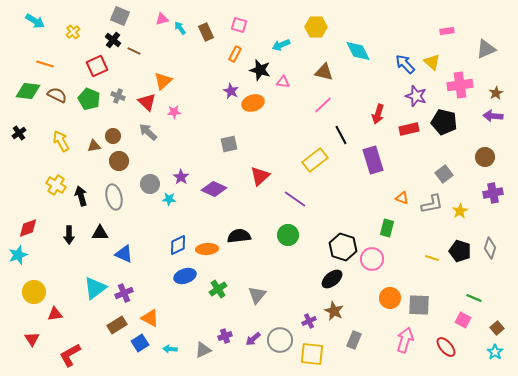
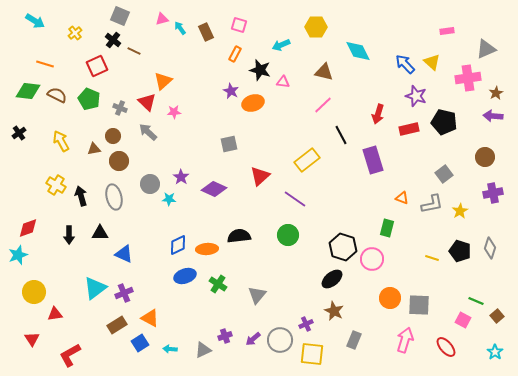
yellow cross at (73, 32): moved 2 px right, 1 px down
pink cross at (460, 85): moved 8 px right, 7 px up
gray cross at (118, 96): moved 2 px right, 12 px down
brown triangle at (94, 146): moved 3 px down
yellow rectangle at (315, 160): moved 8 px left
green cross at (218, 289): moved 5 px up; rotated 24 degrees counterclockwise
green line at (474, 298): moved 2 px right, 3 px down
purple cross at (309, 321): moved 3 px left, 3 px down
brown square at (497, 328): moved 12 px up
